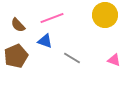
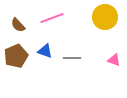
yellow circle: moved 2 px down
blue triangle: moved 10 px down
gray line: rotated 30 degrees counterclockwise
